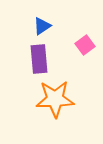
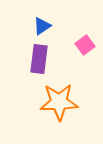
purple rectangle: rotated 12 degrees clockwise
orange star: moved 4 px right, 3 px down
